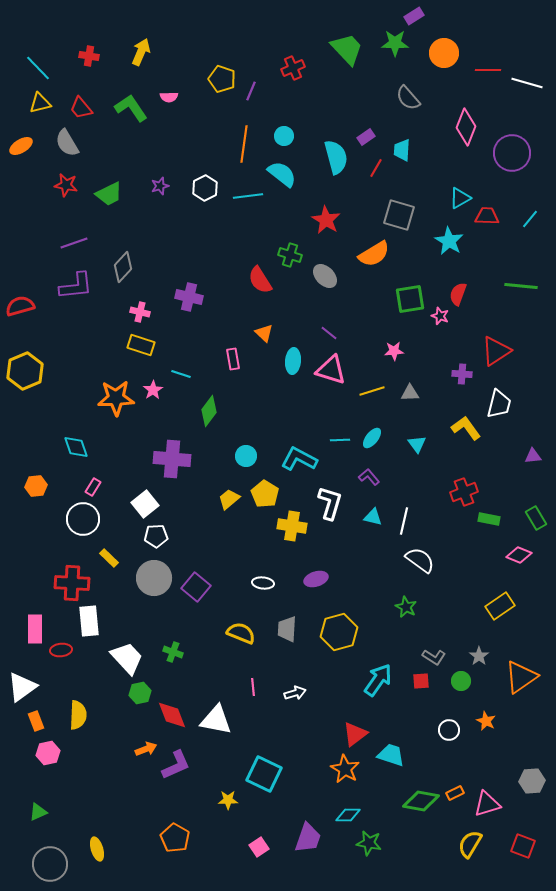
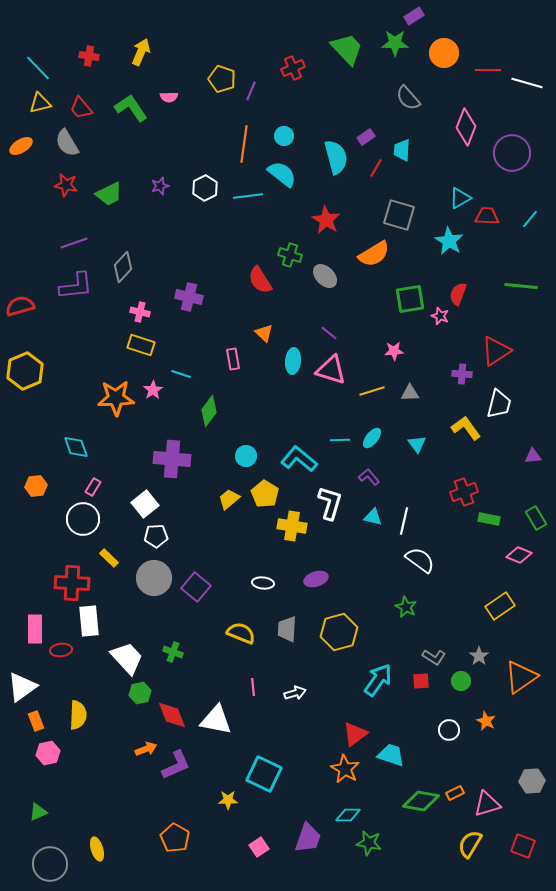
cyan L-shape at (299, 459): rotated 12 degrees clockwise
